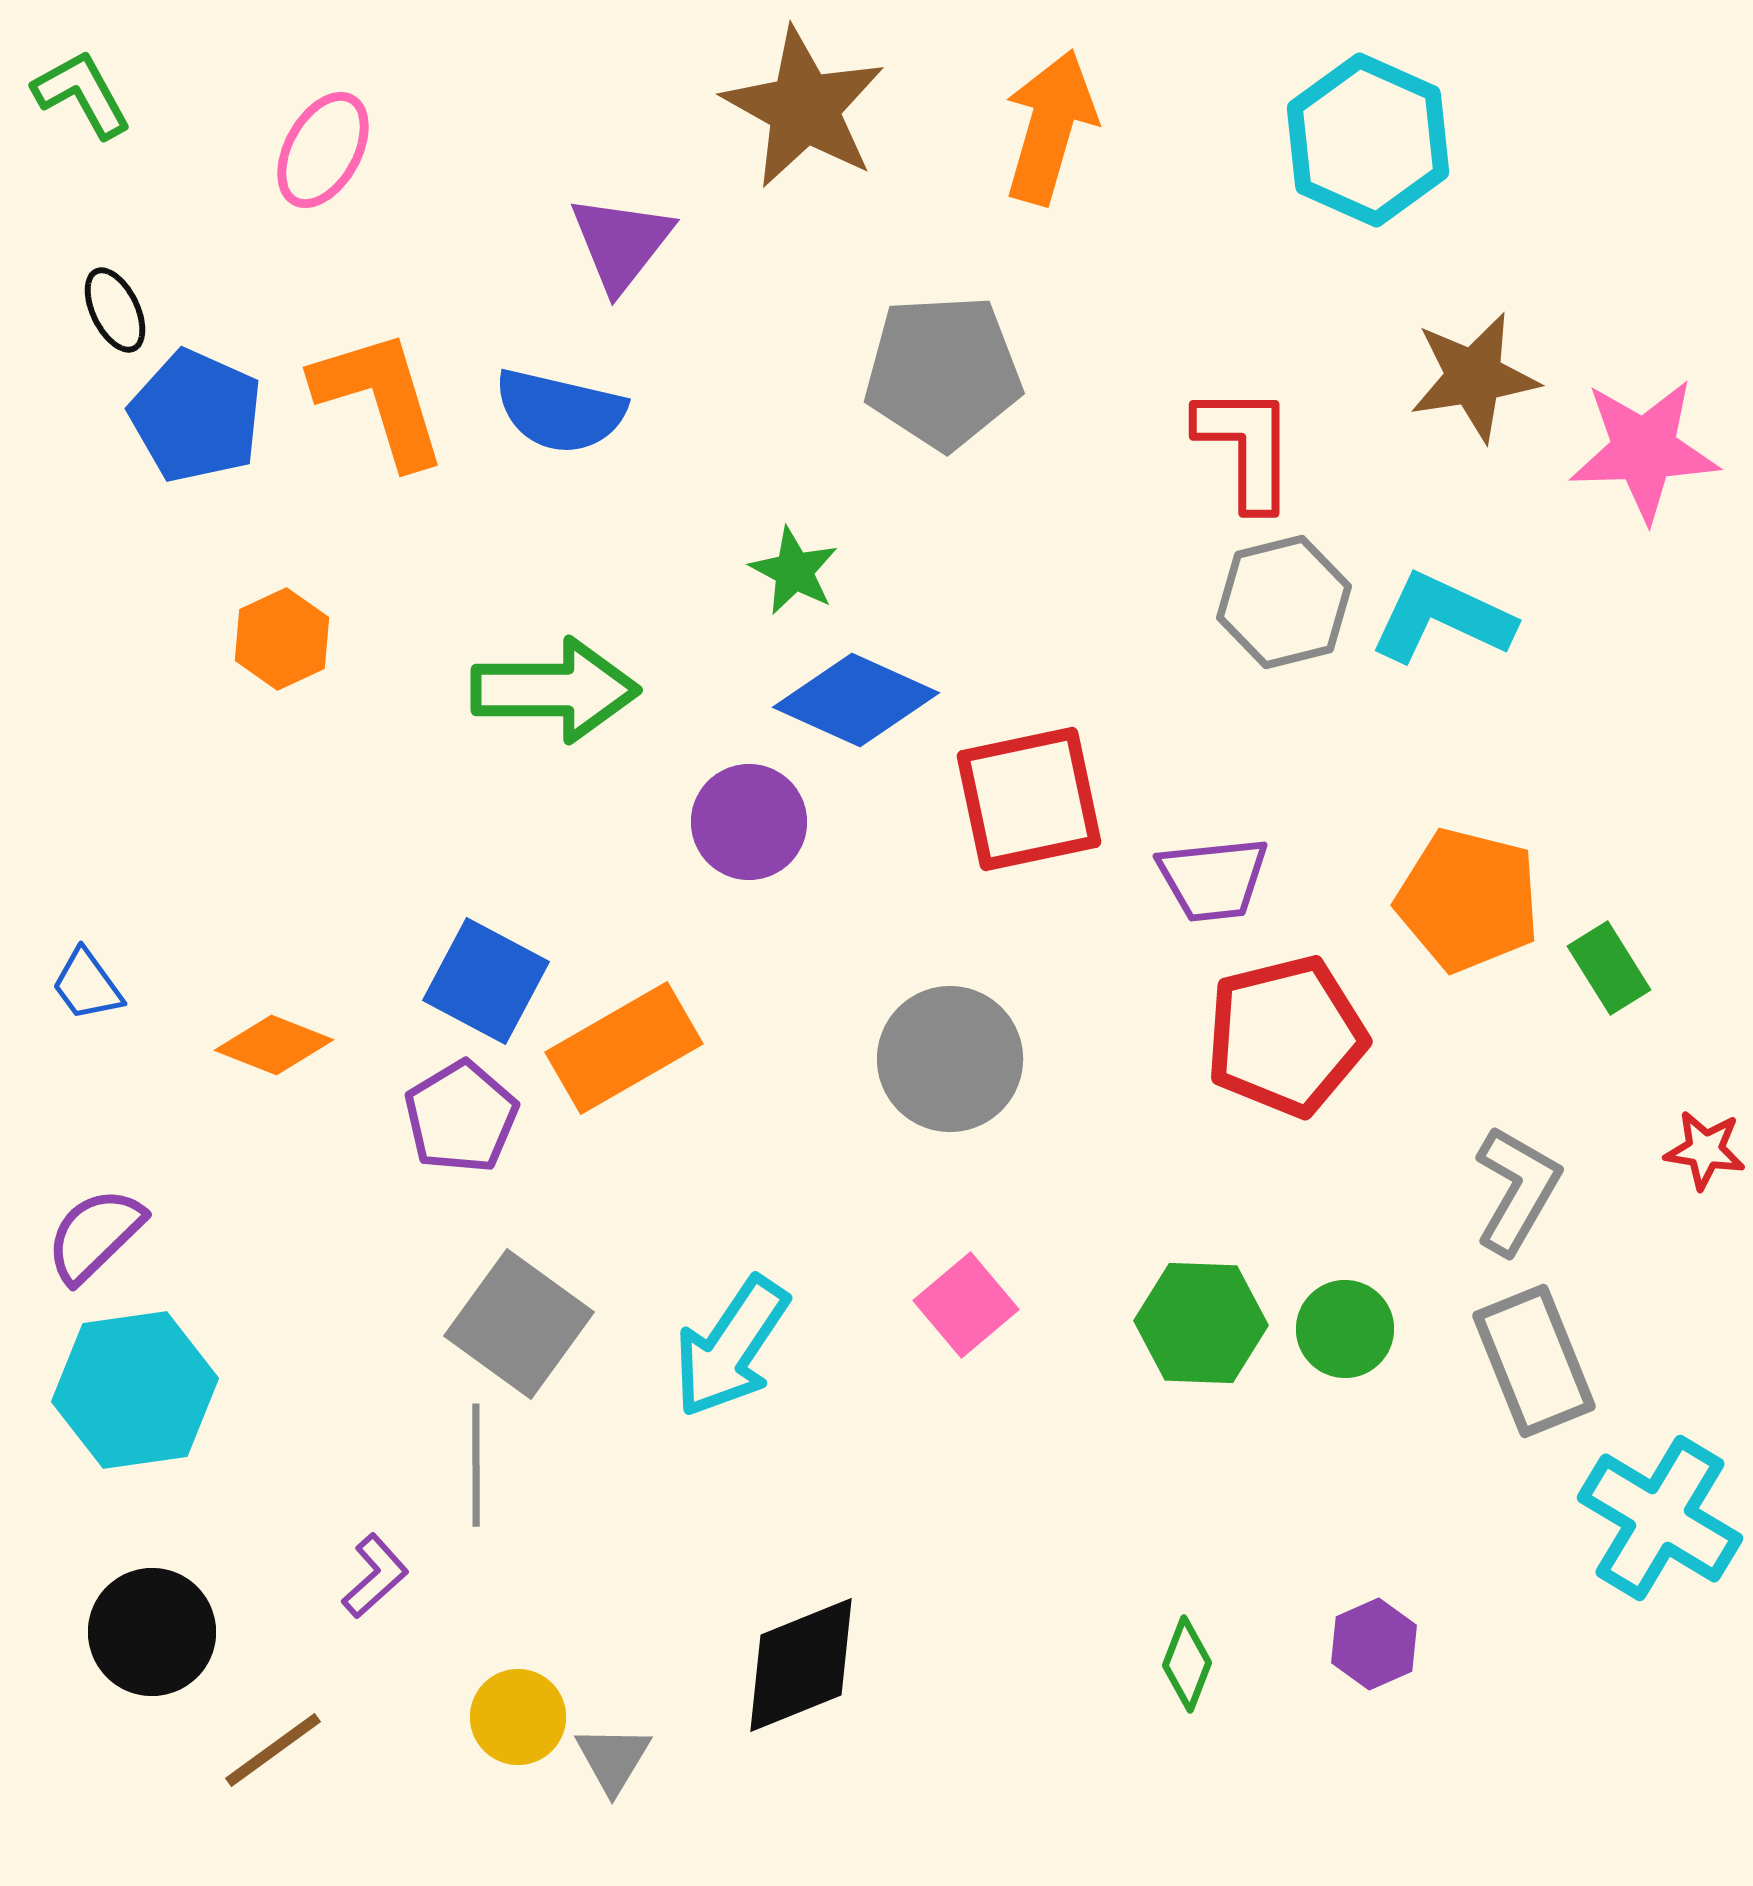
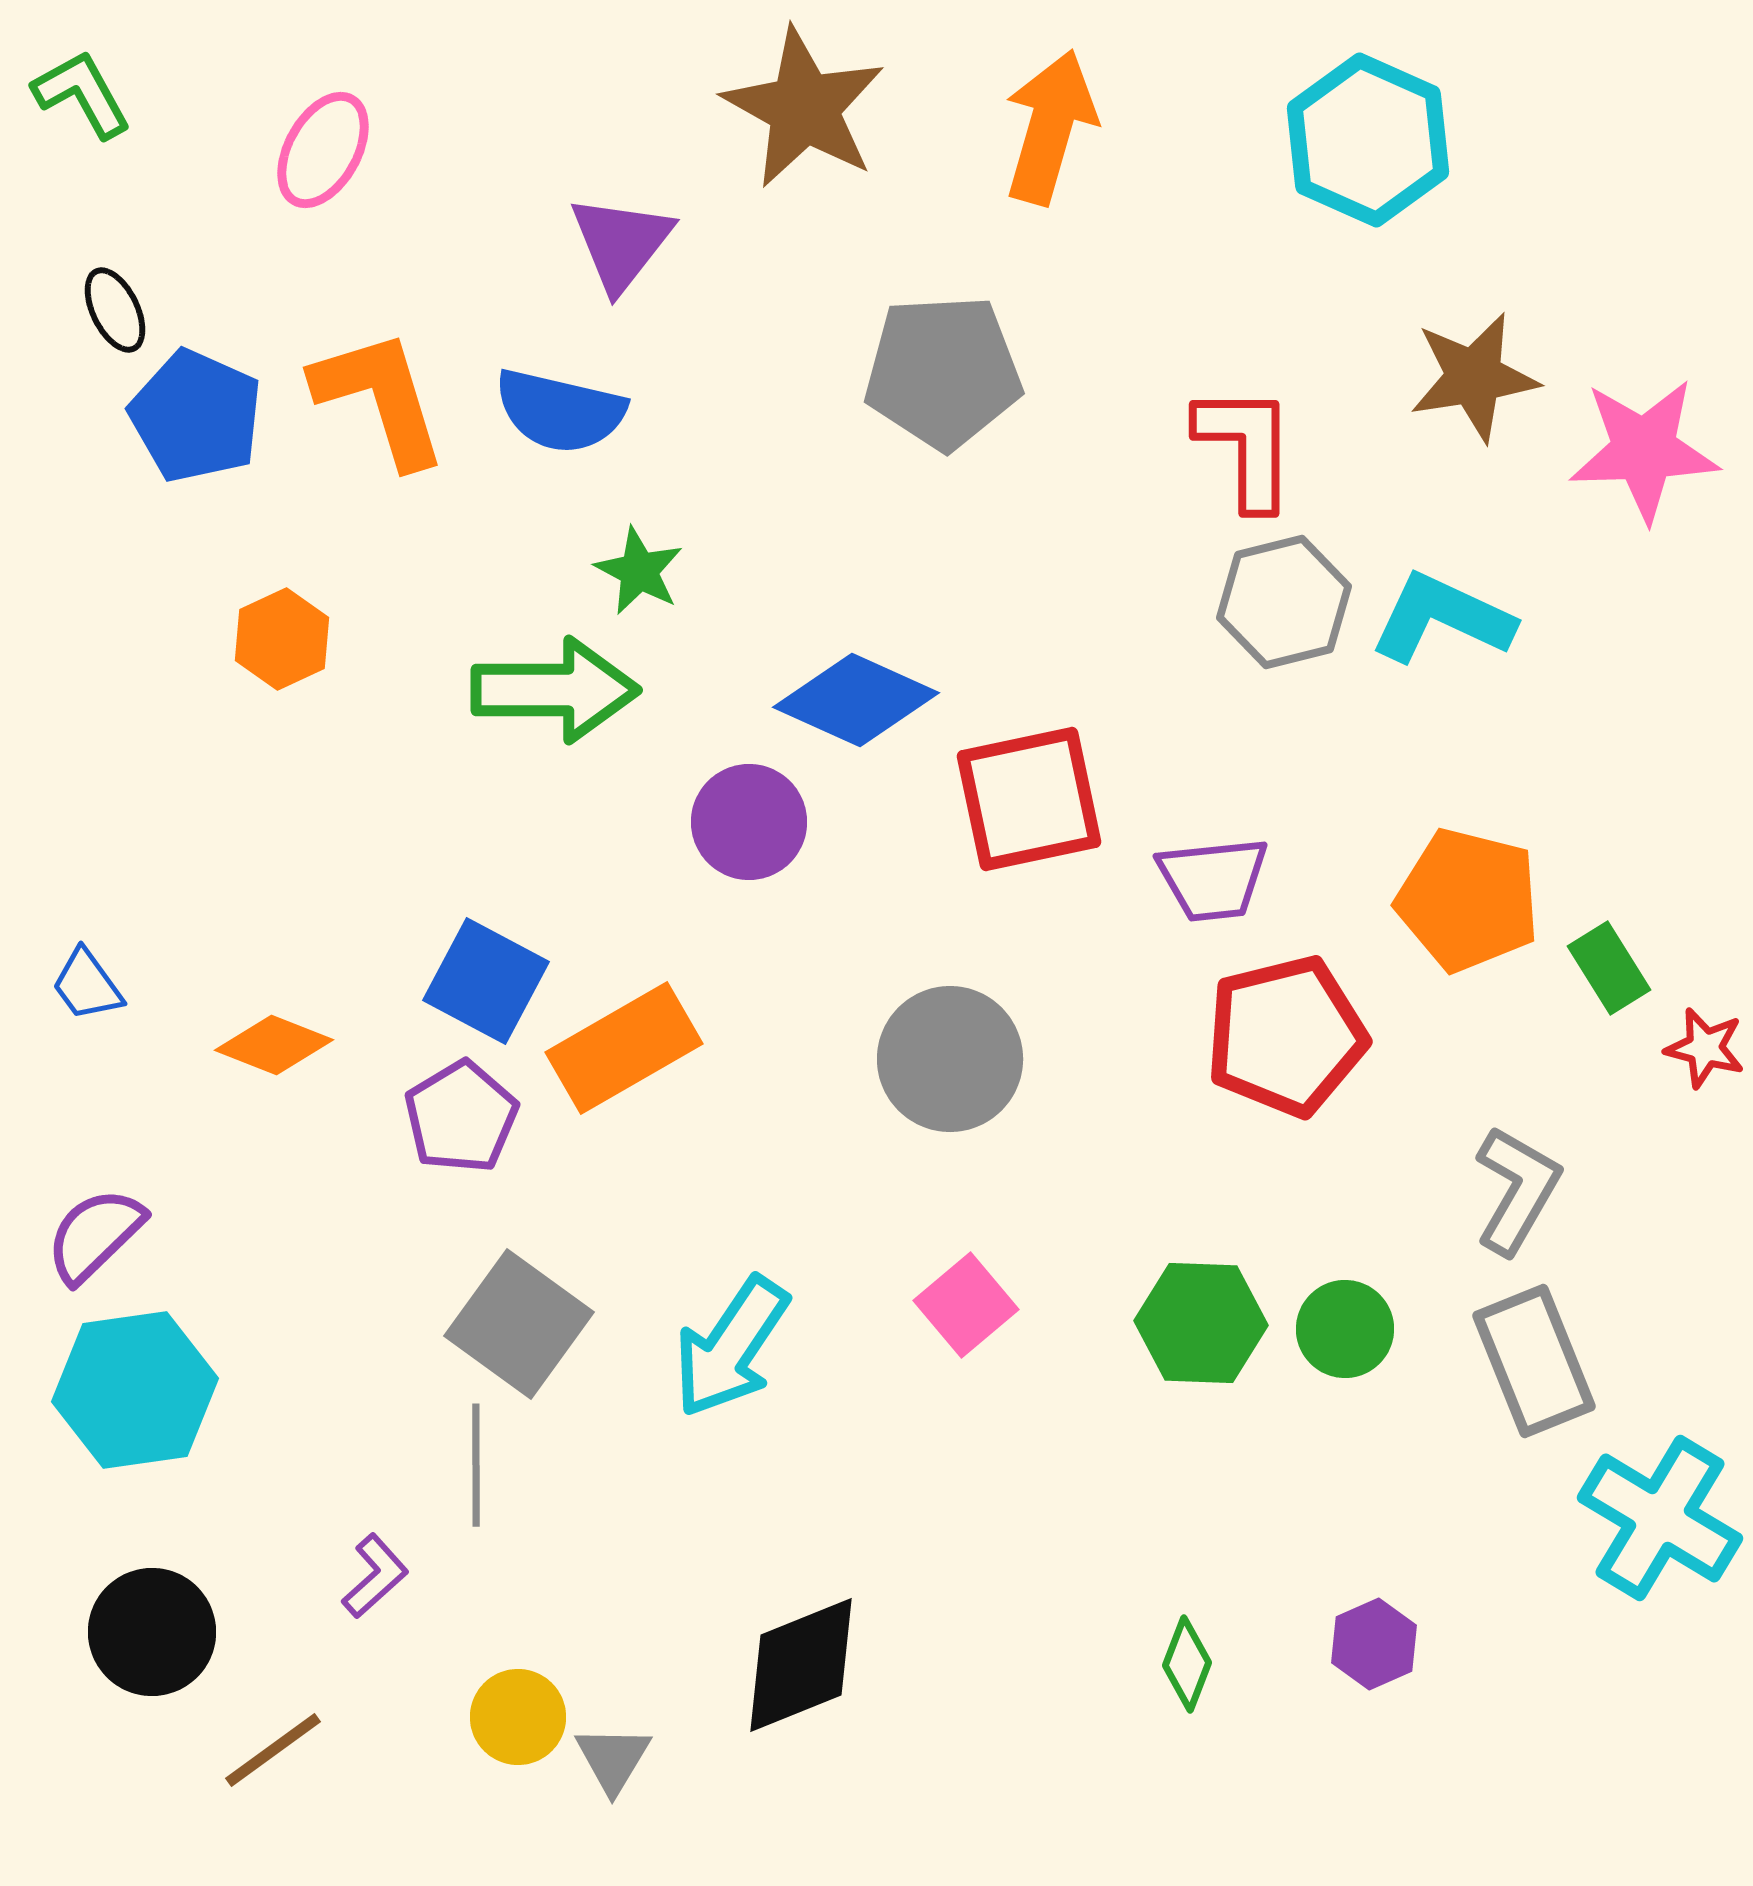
green star at (794, 571): moved 155 px left
red star at (1705, 1150): moved 102 px up; rotated 6 degrees clockwise
